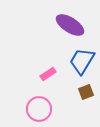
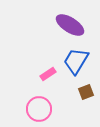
blue trapezoid: moved 6 px left
